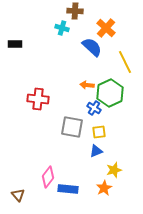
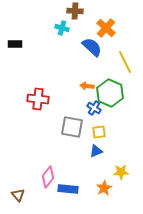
orange arrow: moved 1 px down
green hexagon: rotated 12 degrees counterclockwise
yellow star: moved 7 px right, 2 px down; rotated 14 degrees clockwise
